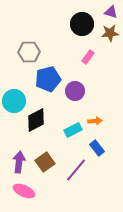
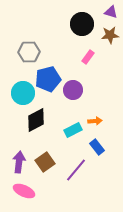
brown star: moved 2 px down
purple circle: moved 2 px left, 1 px up
cyan circle: moved 9 px right, 8 px up
blue rectangle: moved 1 px up
